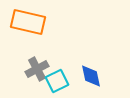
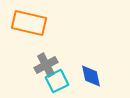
orange rectangle: moved 1 px right, 1 px down
gray cross: moved 9 px right, 4 px up
